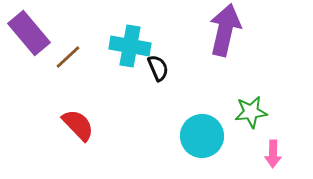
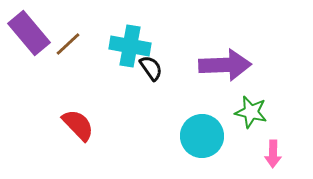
purple arrow: moved 35 px down; rotated 75 degrees clockwise
brown line: moved 13 px up
black semicircle: moved 7 px left; rotated 12 degrees counterclockwise
green star: rotated 20 degrees clockwise
